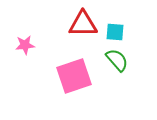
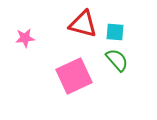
red triangle: rotated 16 degrees clockwise
pink star: moved 7 px up
pink square: rotated 6 degrees counterclockwise
